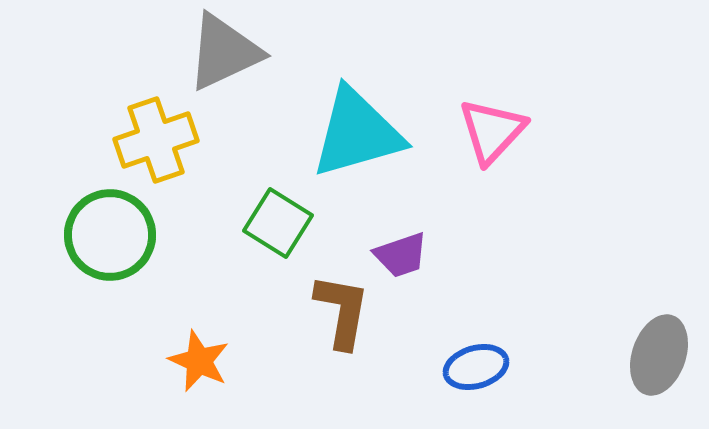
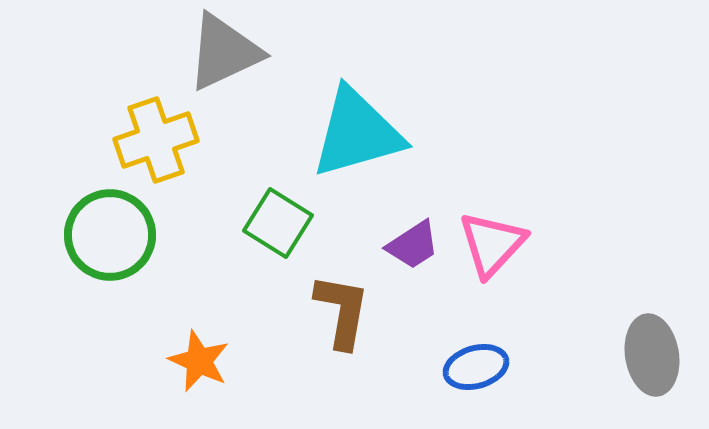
pink triangle: moved 113 px down
purple trapezoid: moved 12 px right, 10 px up; rotated 14 degrees counterclockwise
gray ellipse: moved 7 px left; rotated 28 degrees counterclockwise
